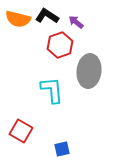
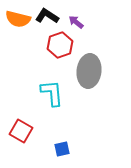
cyan L-shape: moved 3 px down
